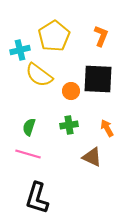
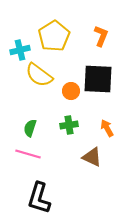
green semicircle: moved 1 px right, 1 px down
black L-shape: moved 2 px right
